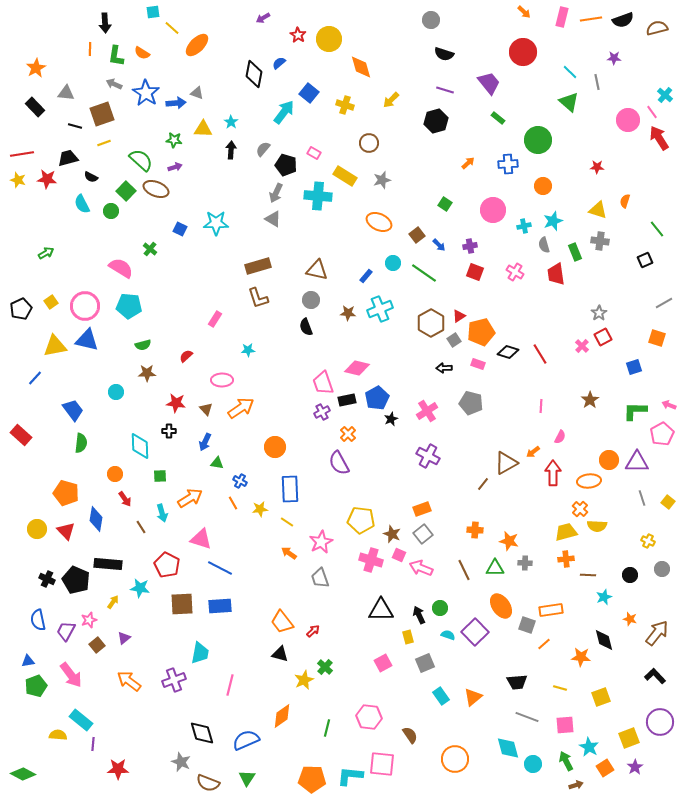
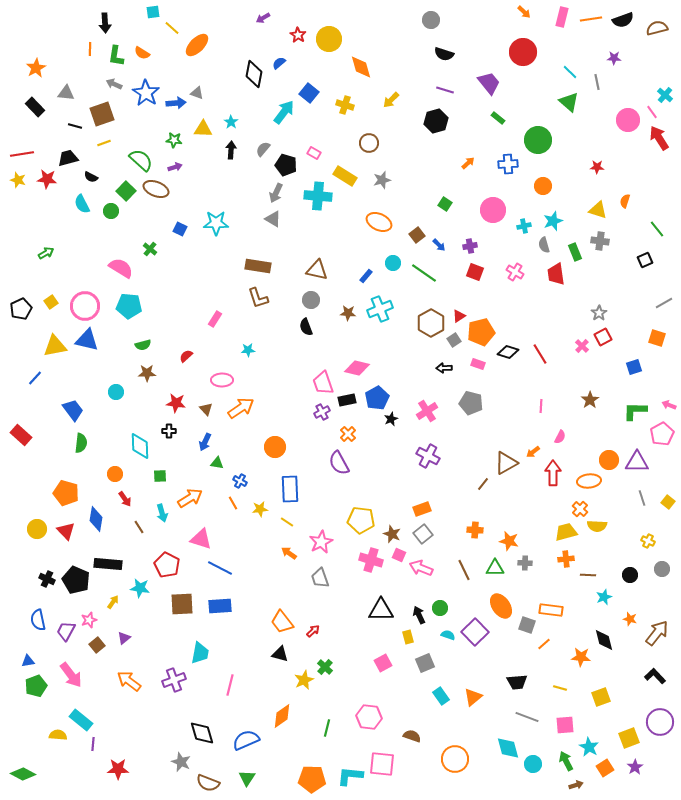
brown rectangle at (258, 266): rotated 25 degrees clockwise
brown line at (141, 527): moved 2 px left
orange rectangle at (551, 610): rotated 15 degrees clockwise
brown semicircle at (410, 735): moved 2 px right, 1 px down; rotated 36 degrees counterclockwise
